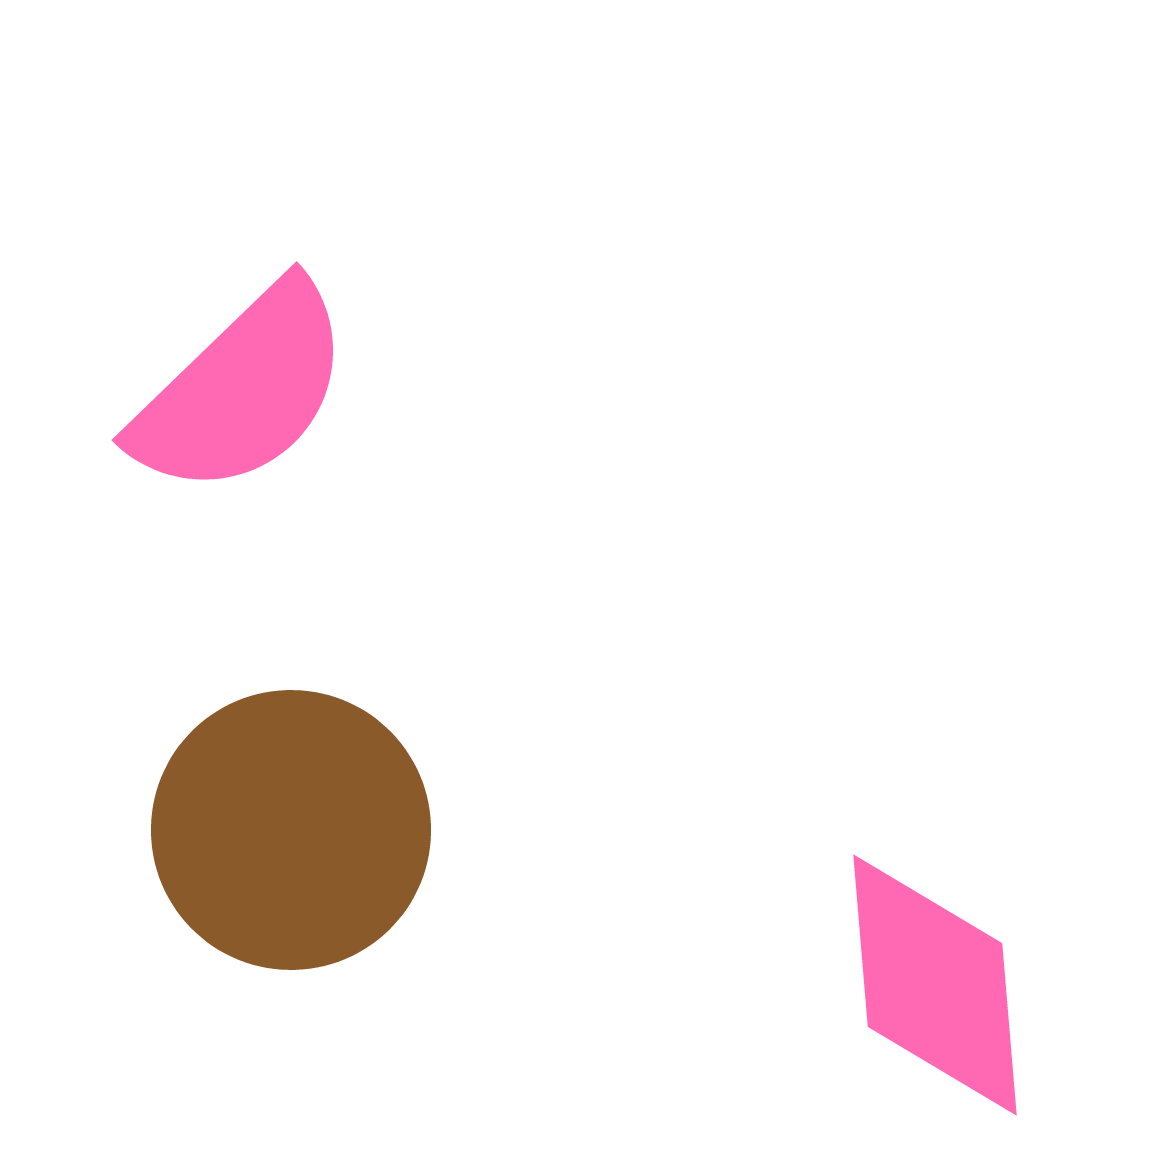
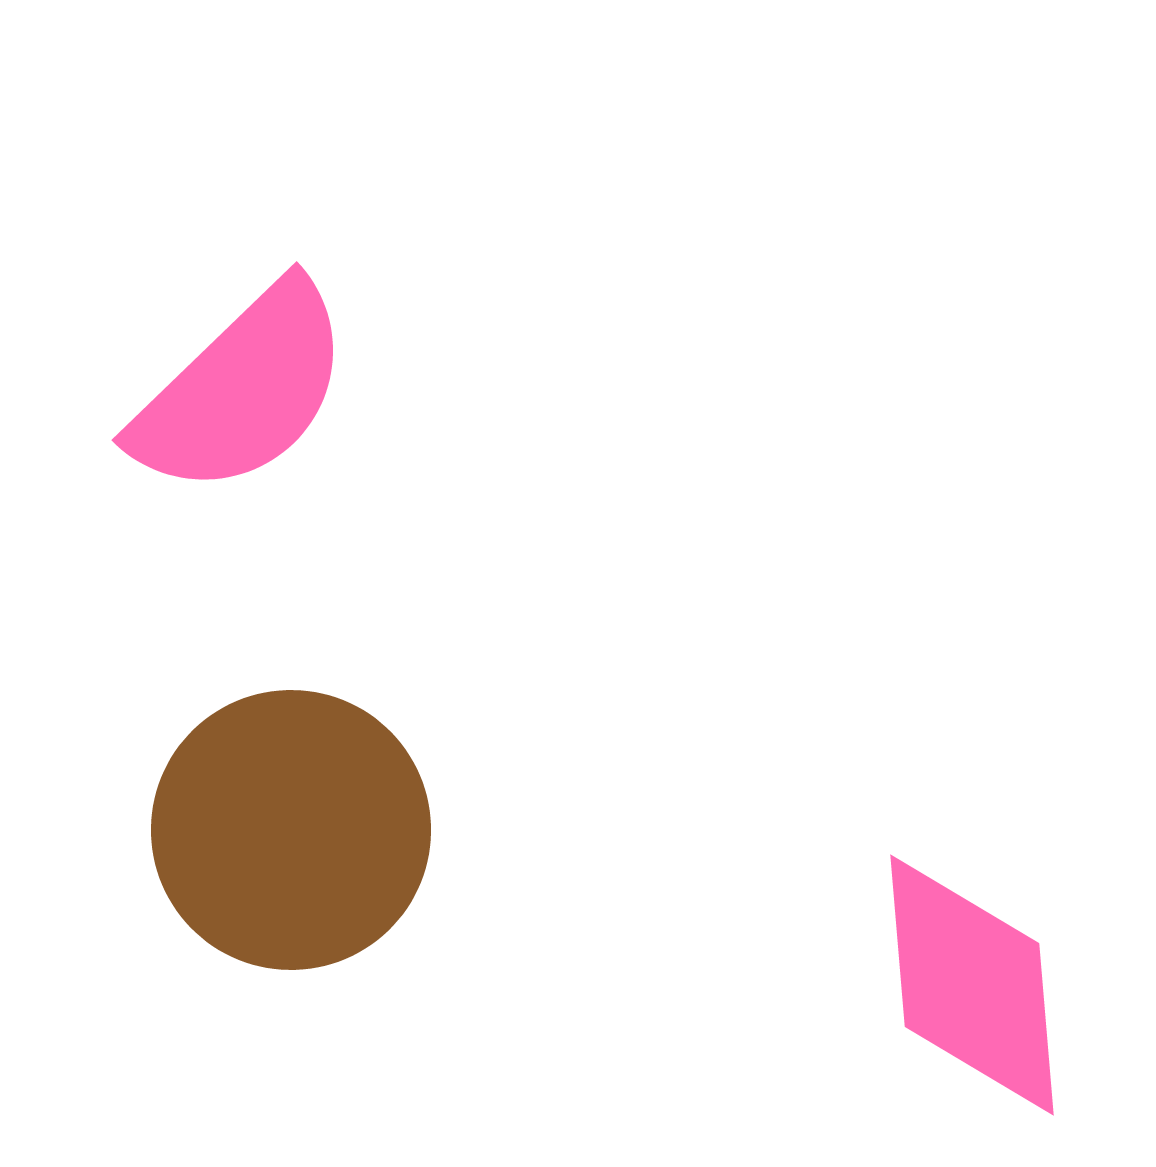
pink diamond: moved 37 px right
